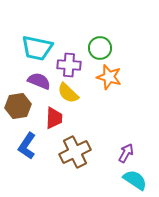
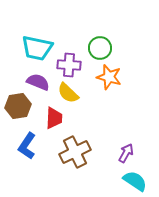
purple semicircle: moved 1 px left, 1 px down
cyan semicircle: moved 1 px down
